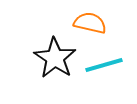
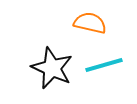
black star: moved 3 px left, 10 px down; rotated 9 degrees counterclockwise
